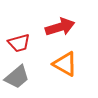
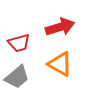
orange triangle: moved 5 px left
